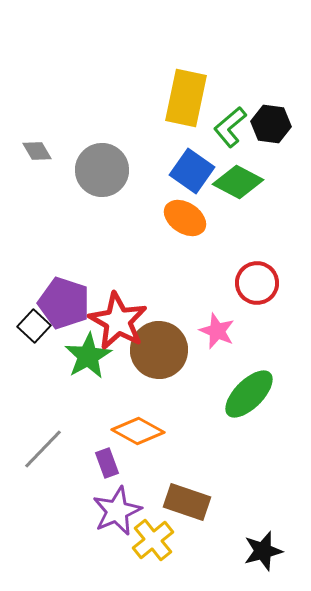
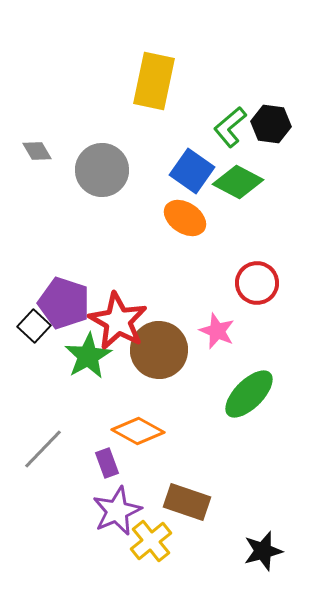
yellow rectangle: moved 32 px left, 17 px up
yellow cross: moved 2 px left, 1 px down
